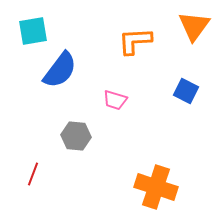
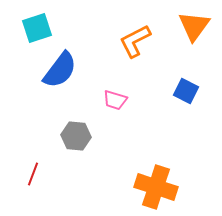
cyan square: moved 4 px right, 3 px up; rotated 8 degrees counterclockwise
orange L-shape: rotated 24 degrees counterclockwise
